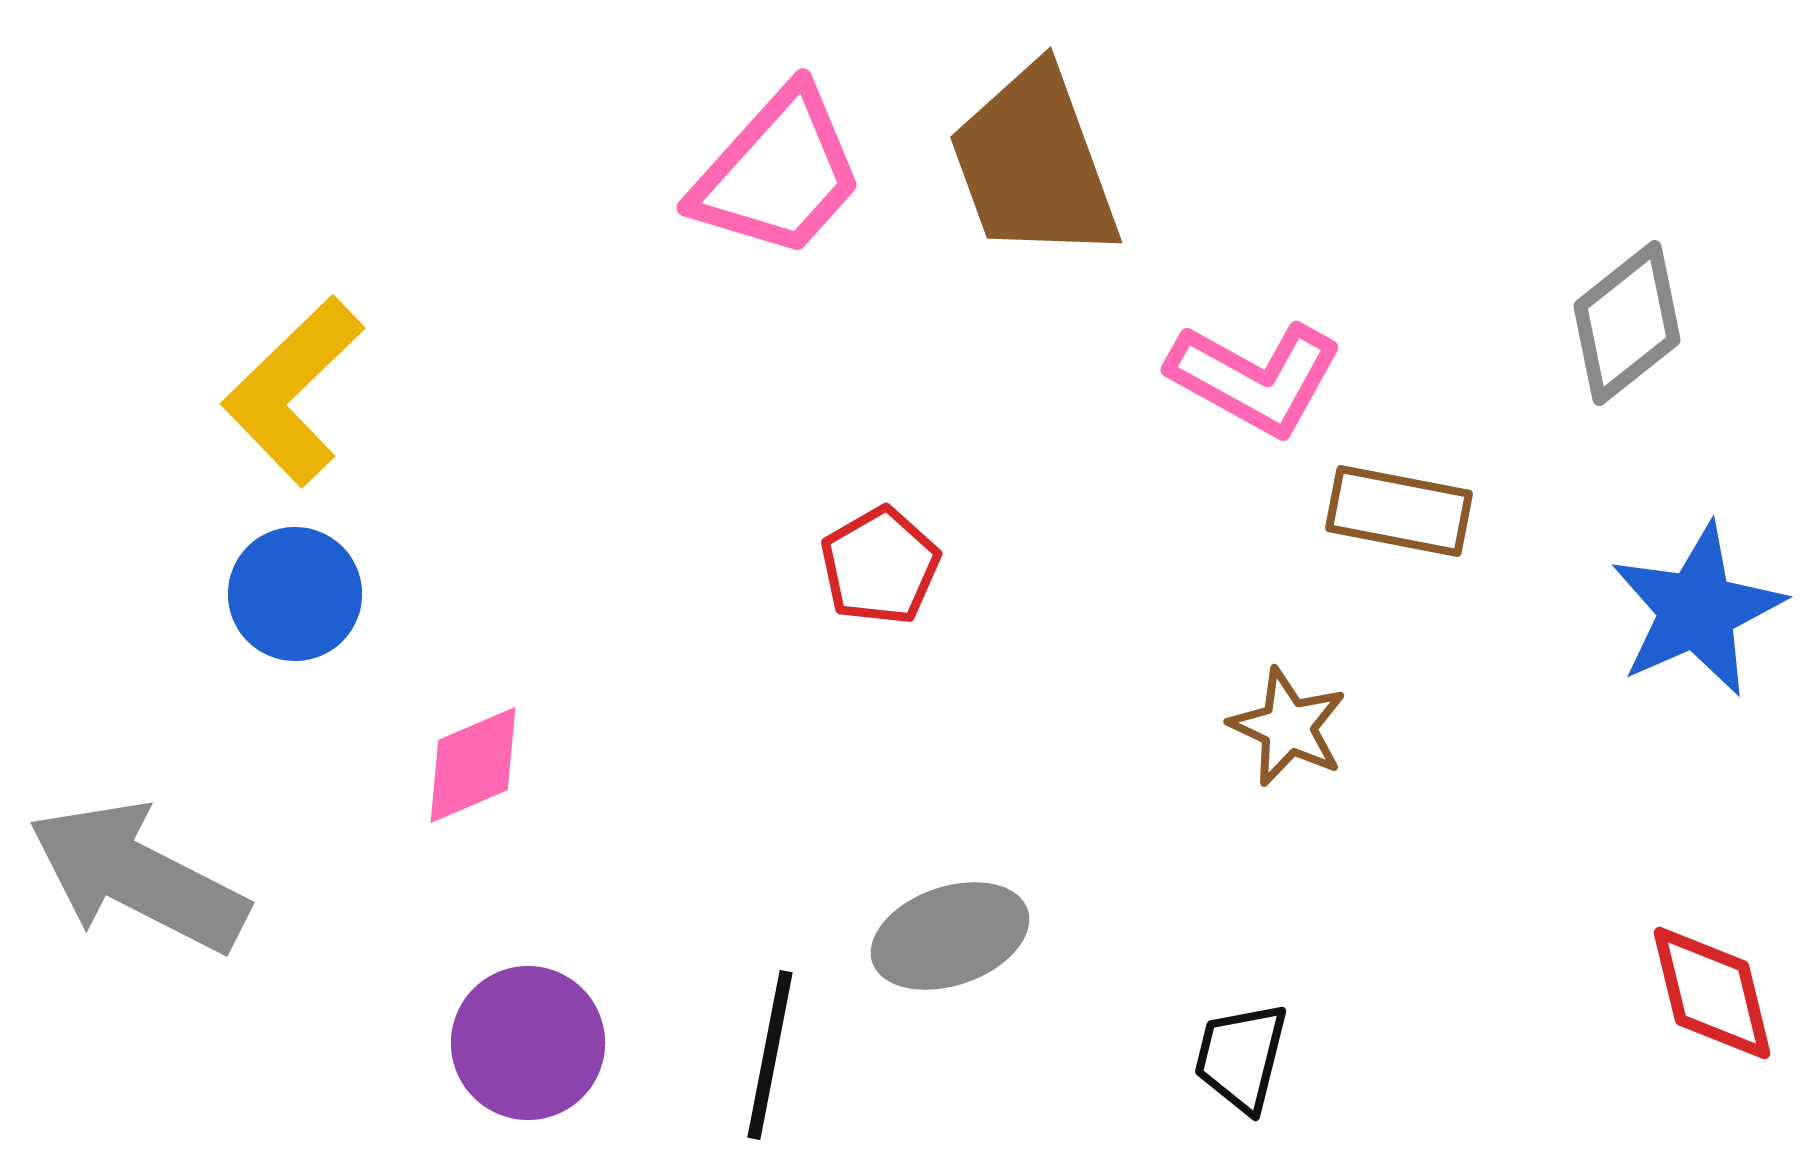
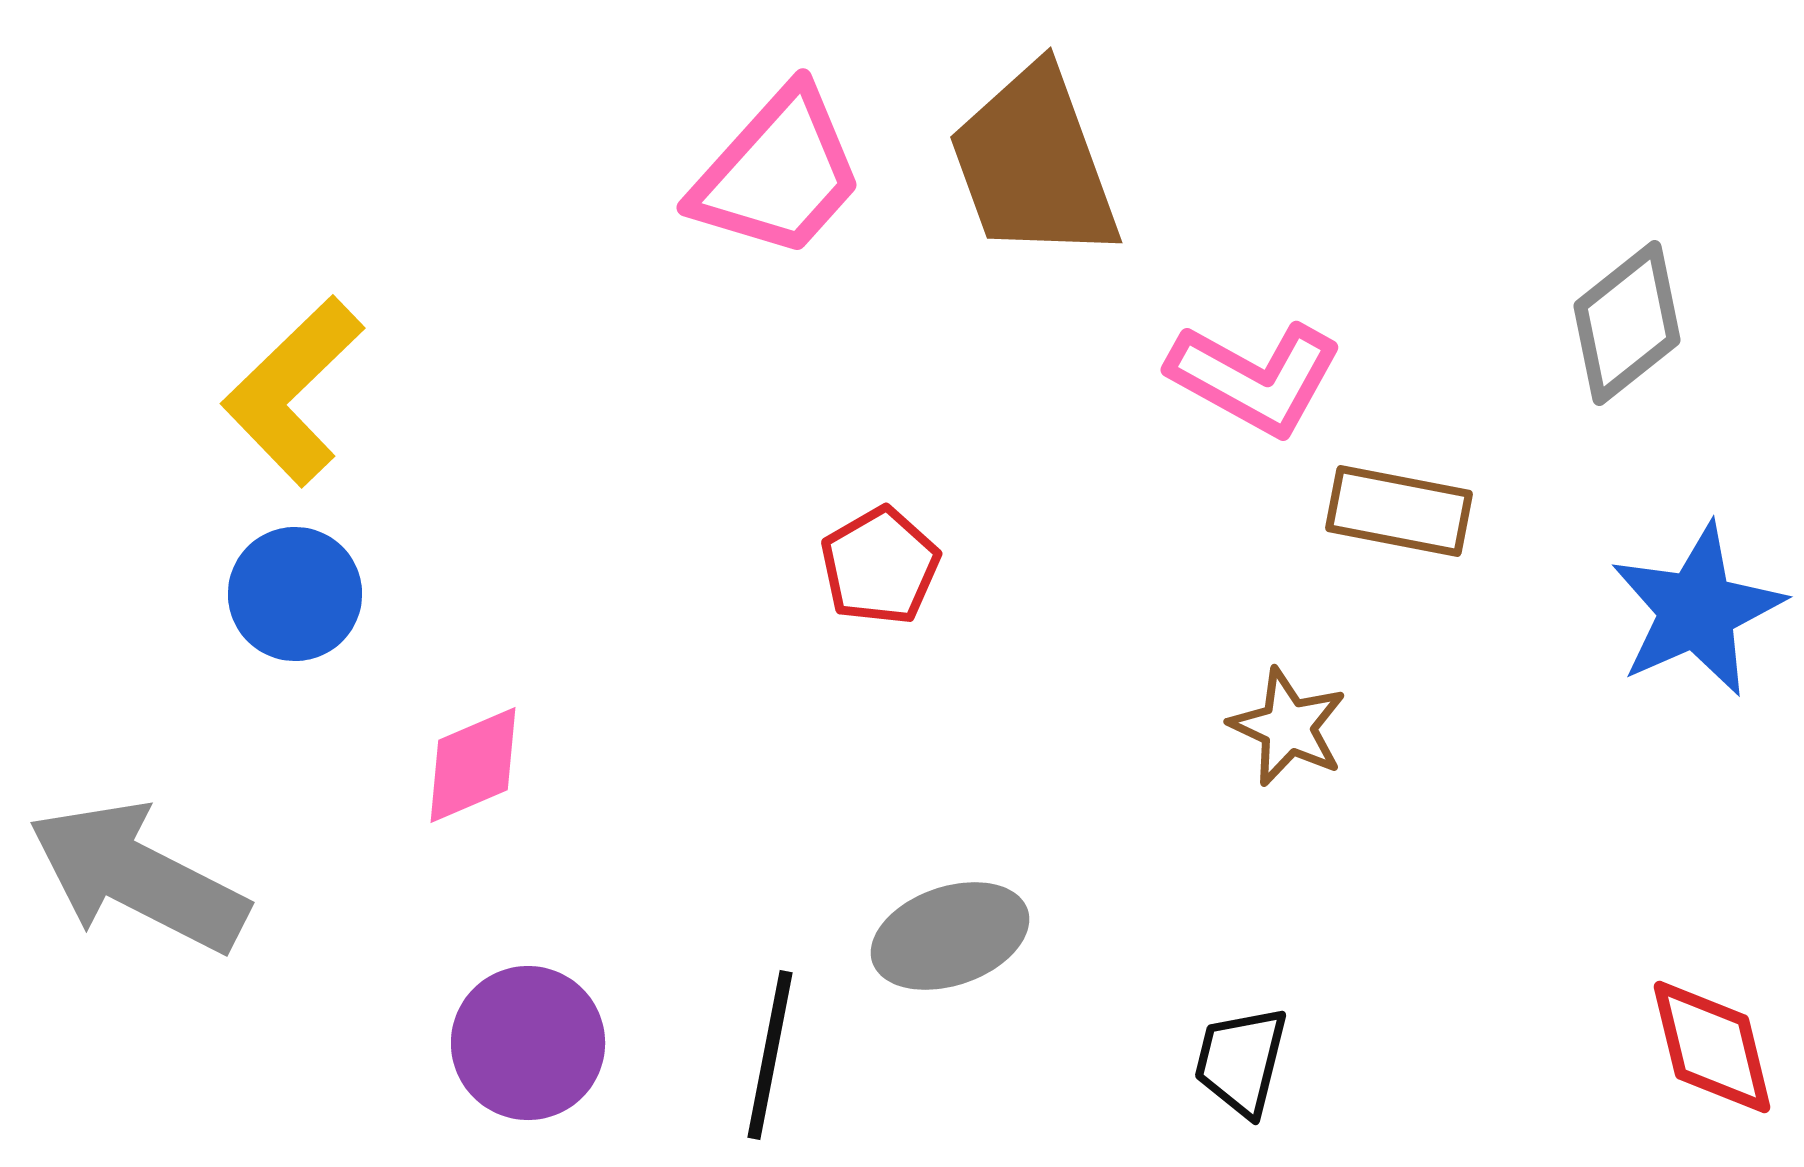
red diamond: moved 54 px down
black trapezoid: moved 4 px down
